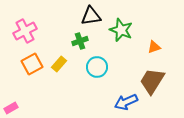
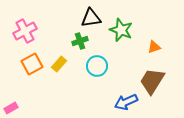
black triangle: moved 2 px down
cyan circle: moved 1 px up
